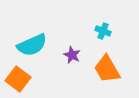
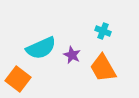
cyan semicircle: moved 9 px right, 3 px down
orange trapezoid: moved 4 px left, 1 px up
